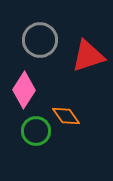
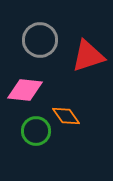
pink diamond: moved 1 px right; rotated 63 degrees clockwise
